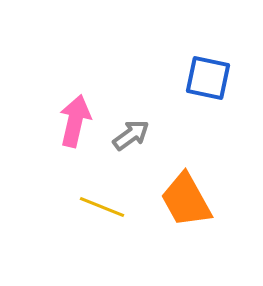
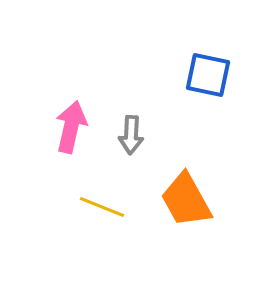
blue square: moved 3 px up
pink arrow: moved 4 px left, 6 px down
gray arrow: rotated 129 degrees clockwise
